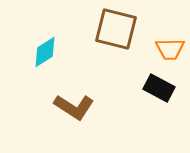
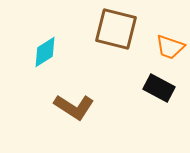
orange trapezoid: moved 2 px up; rotated 20 degrees clockwise
